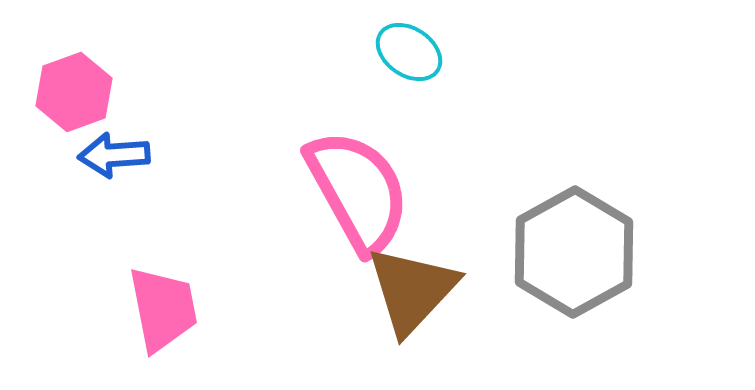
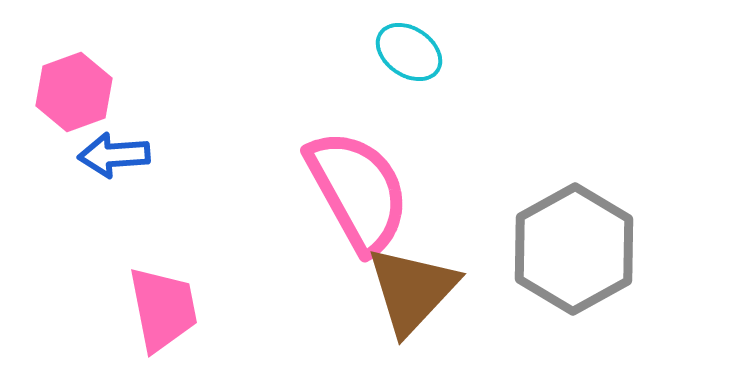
gray hexagon: moved 3 px up
